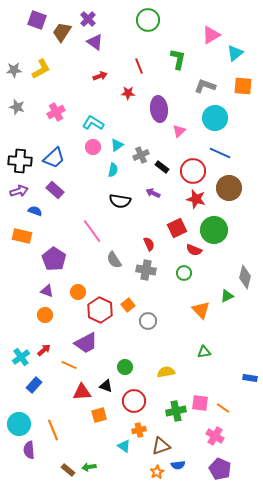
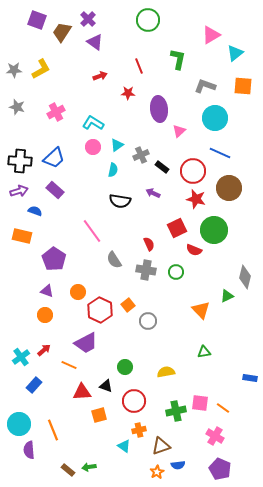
green circle at (184, 273): moved 8 px left, 1 px up
